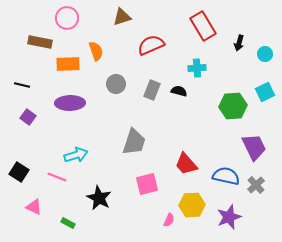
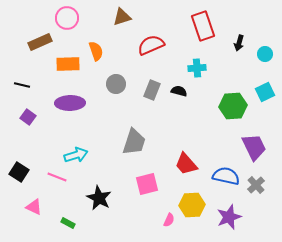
red rectangle: rotated 12 degrees clockwise
brown rectangle: rotated 35 degrees counterclockwise
